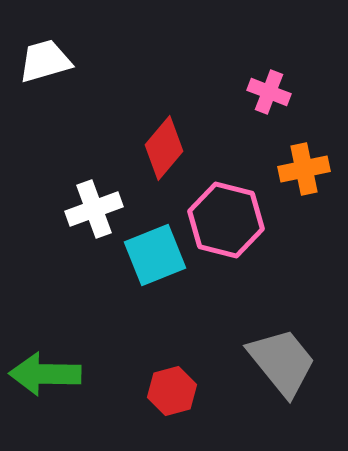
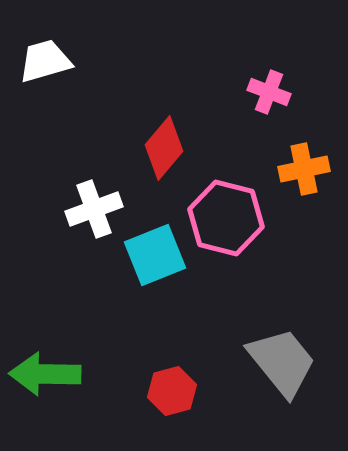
pink hexagon: moved 2 px up
